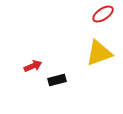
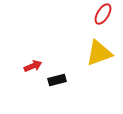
red ellipse: rotated 25 degrees counterclockwise
